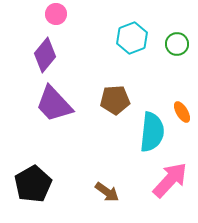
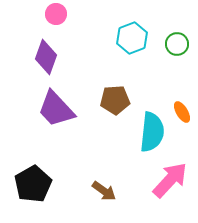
purple diamond: moved 1 px right, 2 px down; rotated 20 degrees counterclockwise
purple trapezoid: moved 2 px right, 5 px down
brown arrow: moved 3 px left, 1 px up
